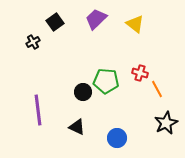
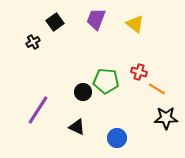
purple trapezoid: rotated 25 degrees counterclockwise
red cross: moved 1 px left, 1 px up
orange line: rotated 30 degrees counterclockwise
purple line: rotated 40 degrees clockwise
black star: moved 5 px up; rotated 25 degrees clockwise
